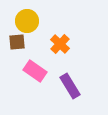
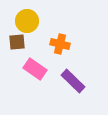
orange cross: rotated 30 degrees counterclockwise
pink rectangle: moved 2 px up
purple rectangle: moved 3 px right, 5 px up; rotated 15 degrees counterclockwise
